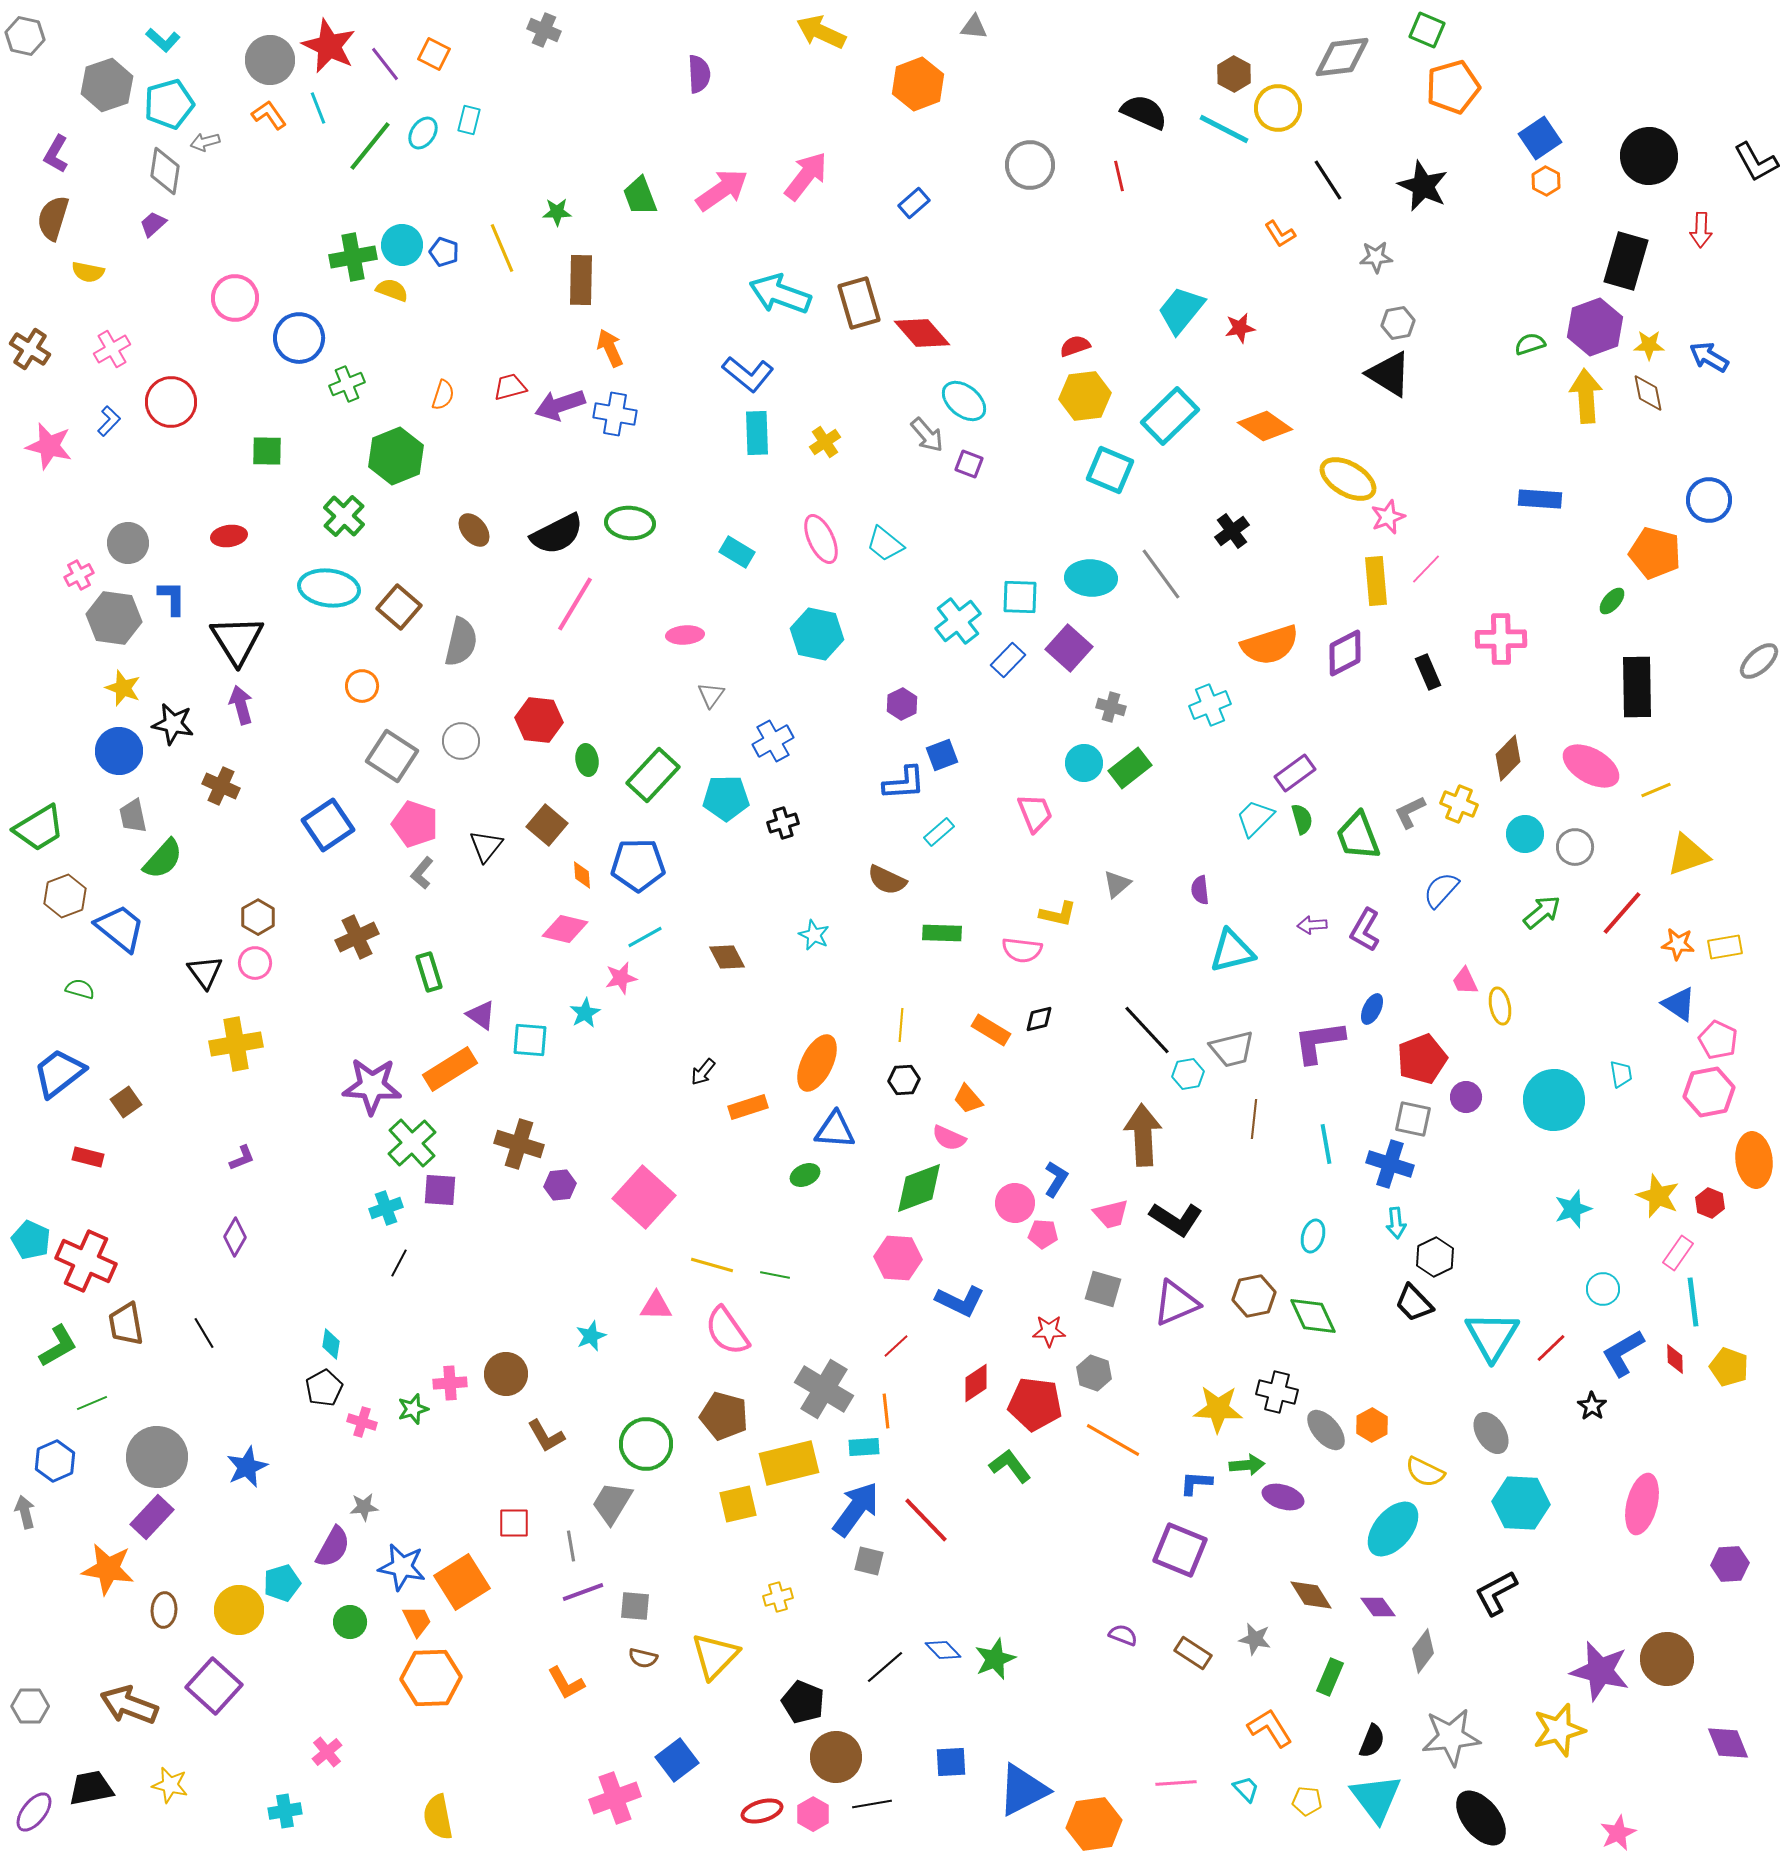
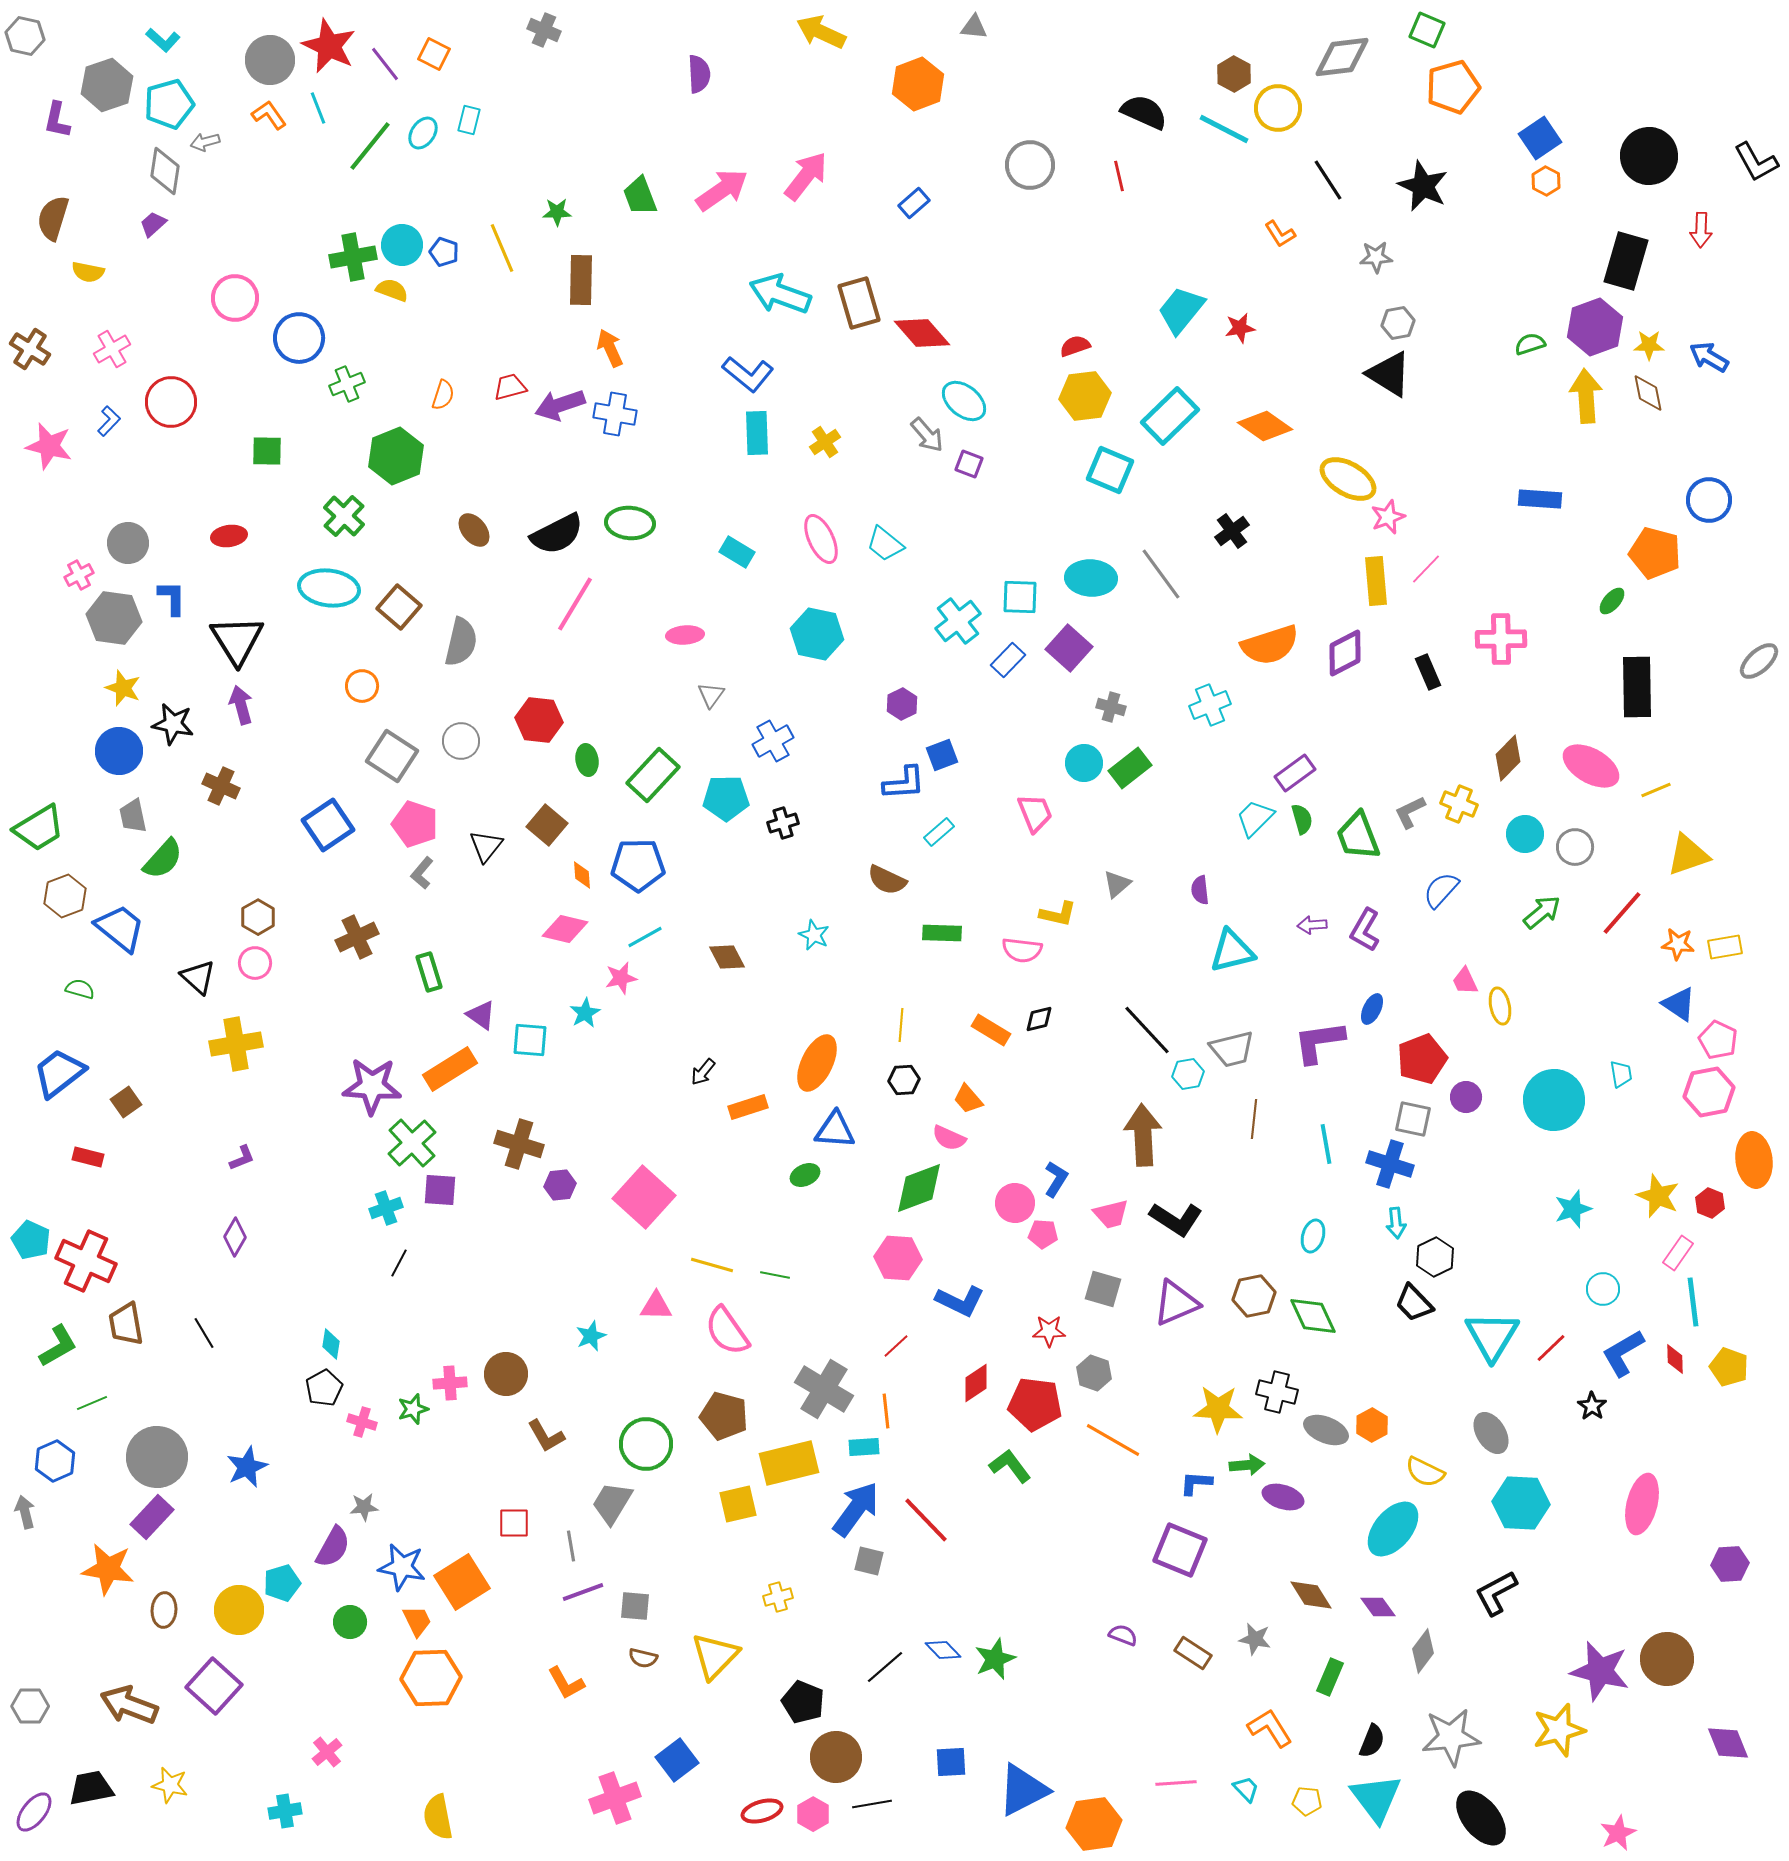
purple L-shape at (56, 154): moved 1 px right, 34 px up; rotated 18 degrees counterclockwise
black triangle at (205, 972): moved 7 px left, 5 px down; rotated 12 degrees counterclockwise
gray ellipse at (1326, 1430): rotated 27 degrees counterclockwise
